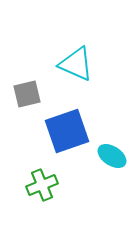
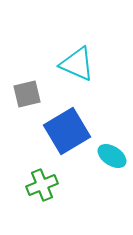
cyan triangle: moved 1 px right
blue square: rotated 12 degrees counterclockwise
